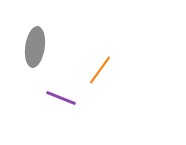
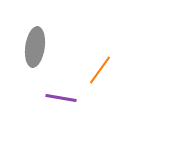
purple line: rotated 12 degrees counterclockwise
